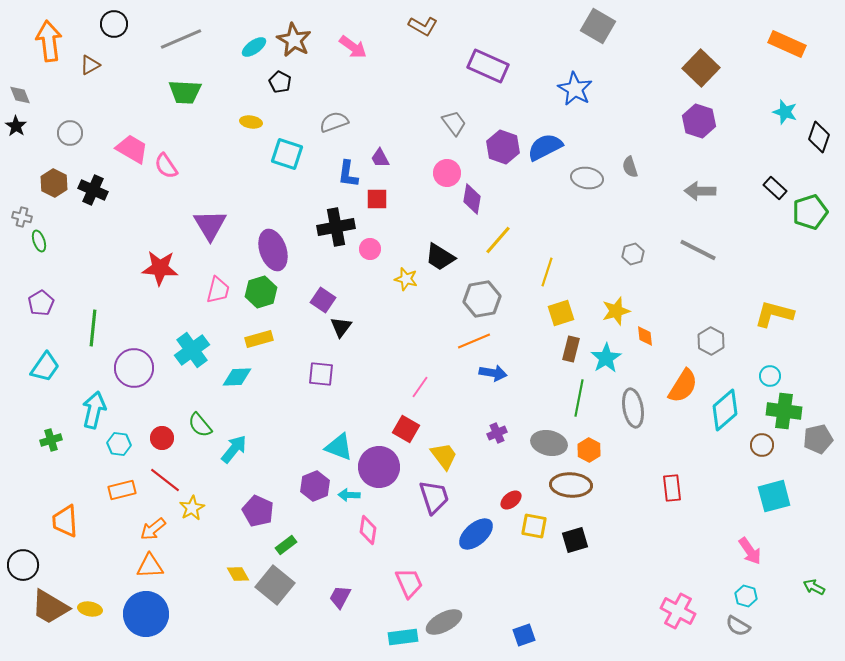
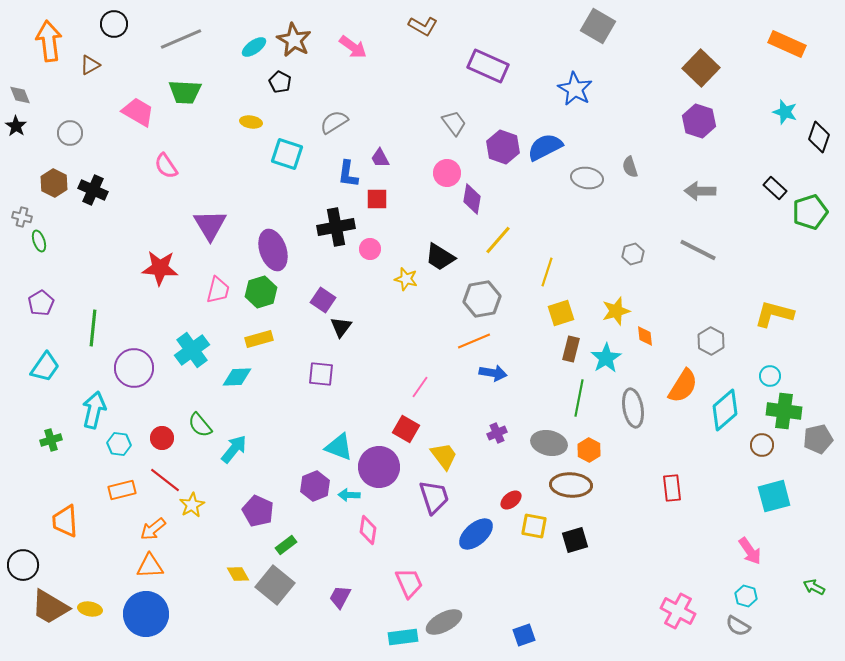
gray semicircle at (334, 122): rotated 12 degrees counterclockwise
pink trapezoid at (132, 149): moved 6 px right, 37 px up
yellow star at (192, 508): moved 3 px up
